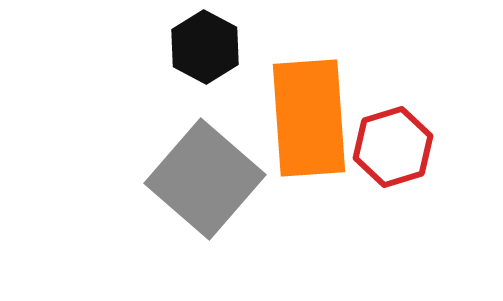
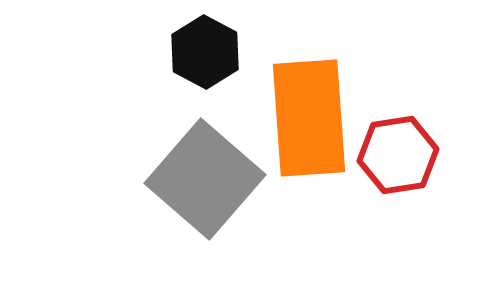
black hexagon: moved 5 px down
red hexagon: moved 5 px right, 8 px down; rotated 8 degrees clockwise
